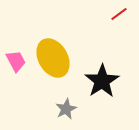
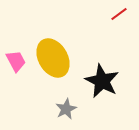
black star: rotated 12 degrees counterclockwise
